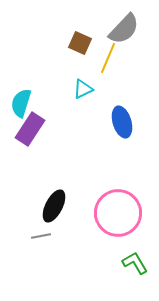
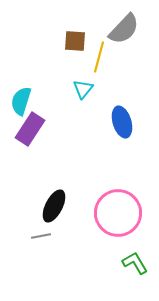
brown square: moved 5 px left, 2 px up; rotated 20 degrees counterclockwise
yellow line: moved 9 px left, 1 px up; rotated 8 degrees counterclockwise
cyan triangle: rotated 25 degrees counterclockwise
cyan semicircle: moved 2 px up
